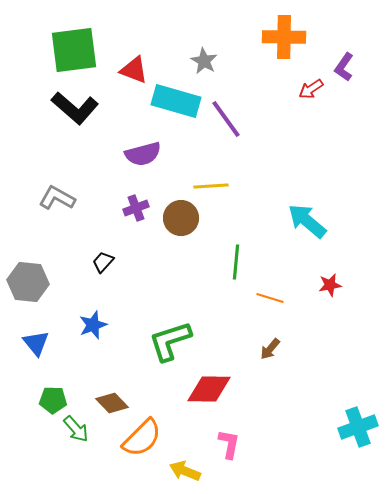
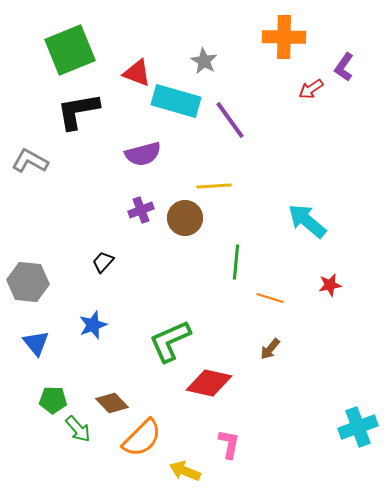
green square: moved 4 px left; rotated 15 degrees counterclockwise
red triangle: moved 3 px right, 3 px down
black L-shape: moved 3 px right, 3 px down; rotated 129 degrees clockwise
purple line: moved 4 px right, 1 px down
yellow line: moved 3 px right
gray L-shape: moved 27 px left, 37 px up
purple cross: moved 5 px right, 2 px down
brown circle: moved 4 px right
green L-shape: rotated 6 degrees counterclockwise
red diamond: moved 6 px up; rotated 12 degrees clockwise
green arrow: moved 2 px right
